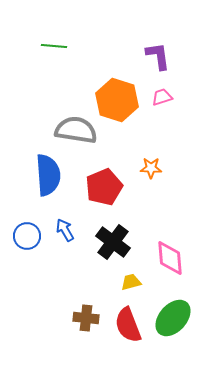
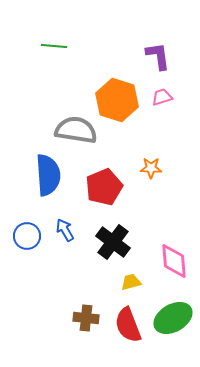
pink diamond: moved 4 px right, 3 px down
green ellipse: rotated 18 degrees clockwise
